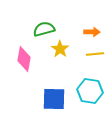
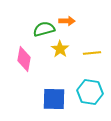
orange arrow: moved 25 px left, 11 px up
yellow line: moved 3 px left, 1 px up
cyan hexagon: moved 1 px down
